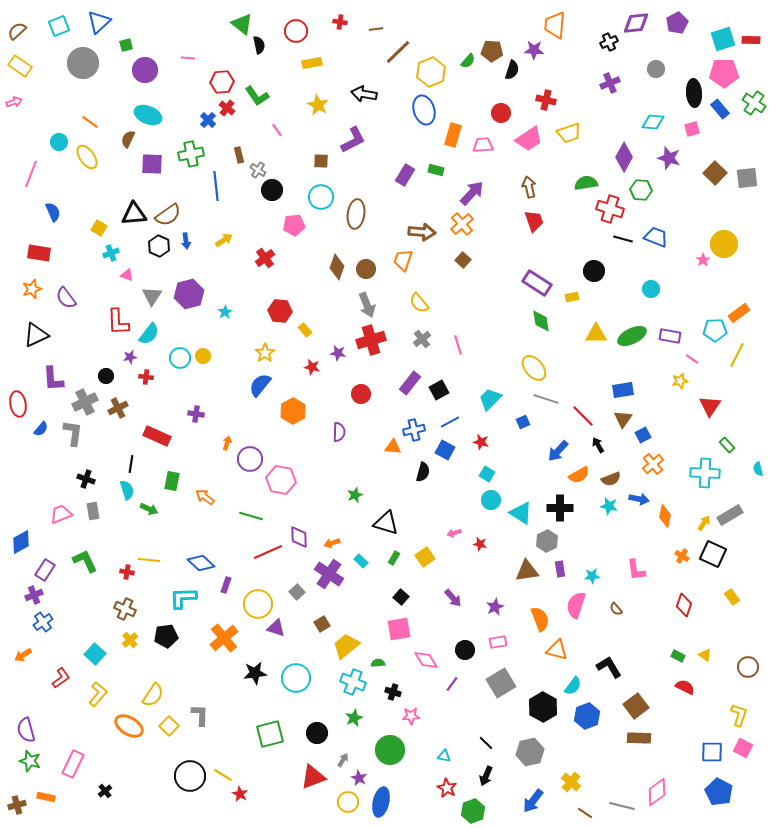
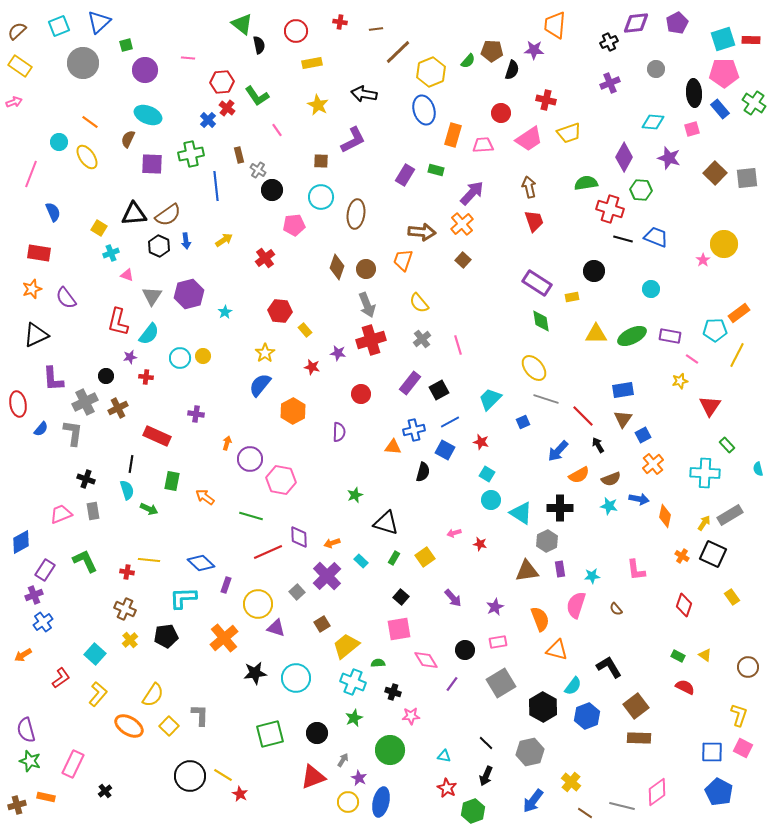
red L-shape at (118, 322): rotated 16 degrees clockwise
purple cross at (329, 574): moved 2 px left, 2 px down; rotated 12 degrees clockwise
